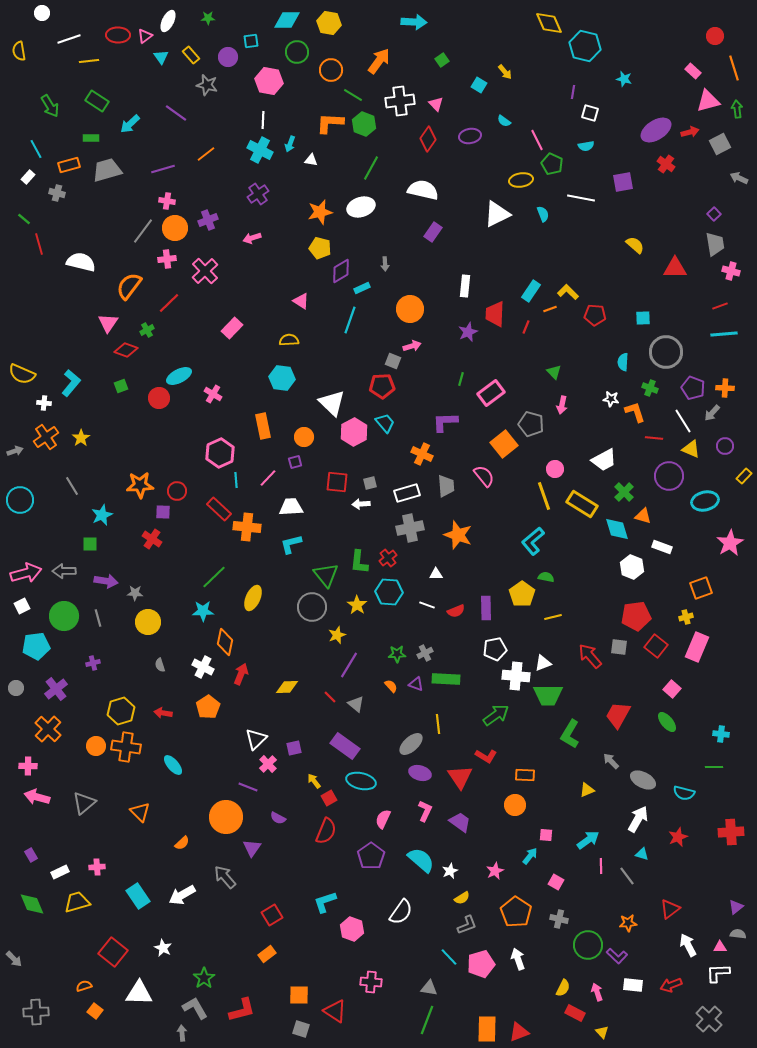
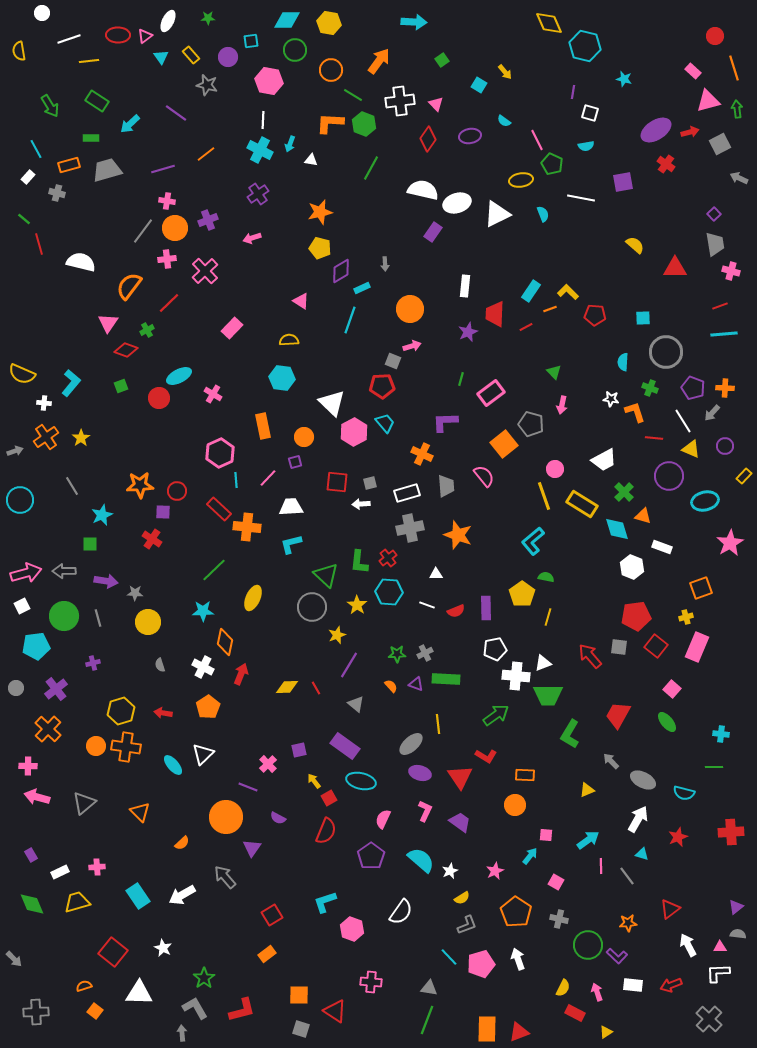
green circle at (297, 52): moved 2 px left, 2 px up
white ellipse at (361, 207): moved 96 px right, 4 px up
red line at (526, 327): rotated 40 degrees clockwise
green triangle at (326, 575): rotated 8 degrees counterclockwise
green line at (214, 577): moved 7 px up
yellow line at (553, 617): moved 5 px left; rotated 60 degrees counterclockwise
red line at (330, 697): moved 14 px left, 9 px up; rotated 16 degrees clockwise
white triangle at (256, 739): moved 53 px left, 15 px down
purple square at (294, 748): moved 5 px right, 2 px down
yellow triangle at (602, 1032): moved 4 px right; rotated 40 degrees clockwise
